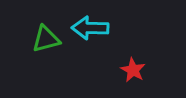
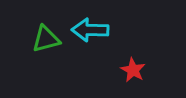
cyan arrow: moved 2 px down
